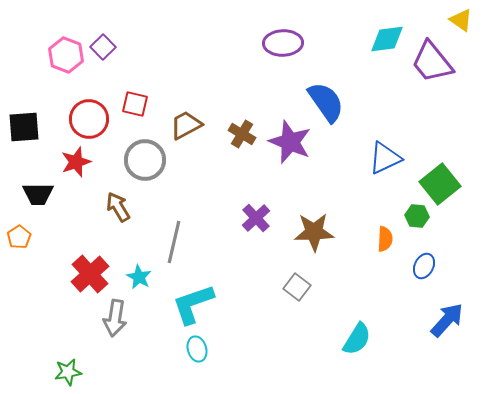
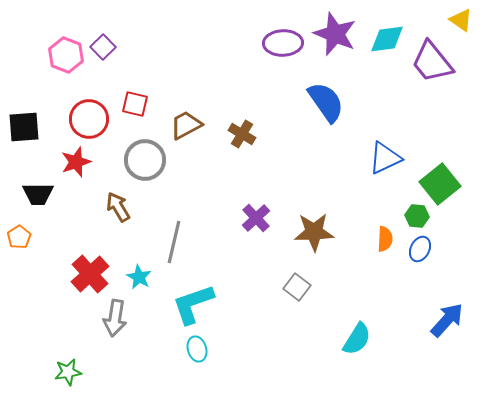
purple star: moved 45 px right, 108 px up
blue ellipse: moved 4 px left, 17 px up
